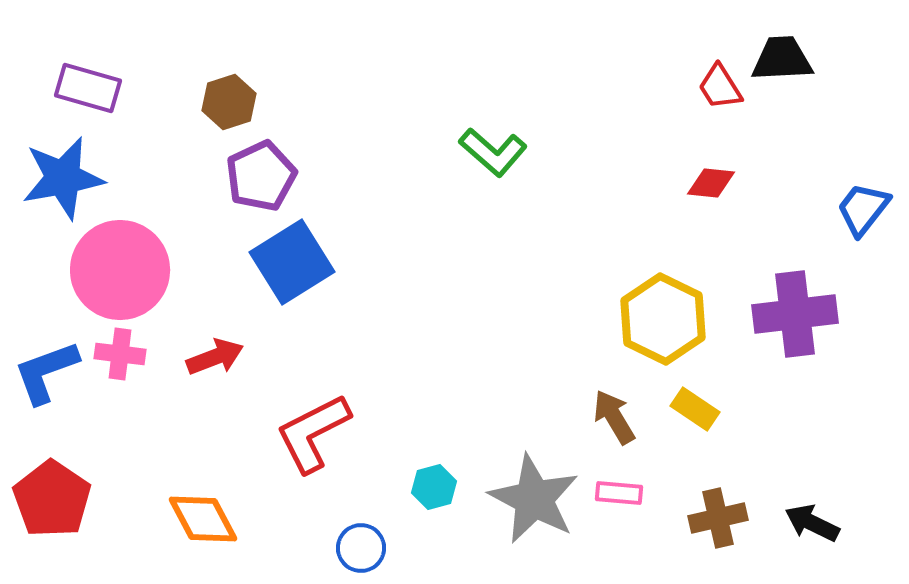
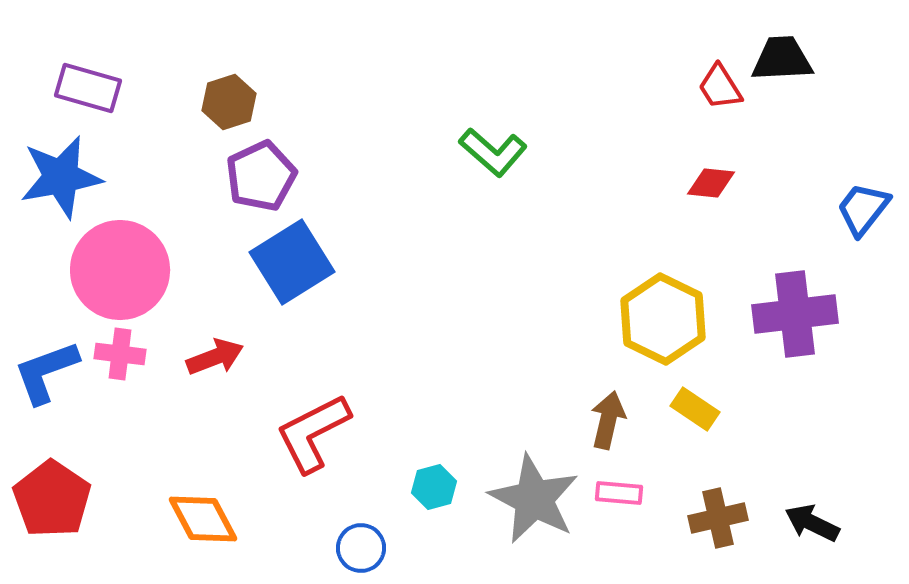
blue star: moved 2 px left, 1 px up
brown arrow: moved 6 px left, 3 px down; rotated 44 degrees clockwise
